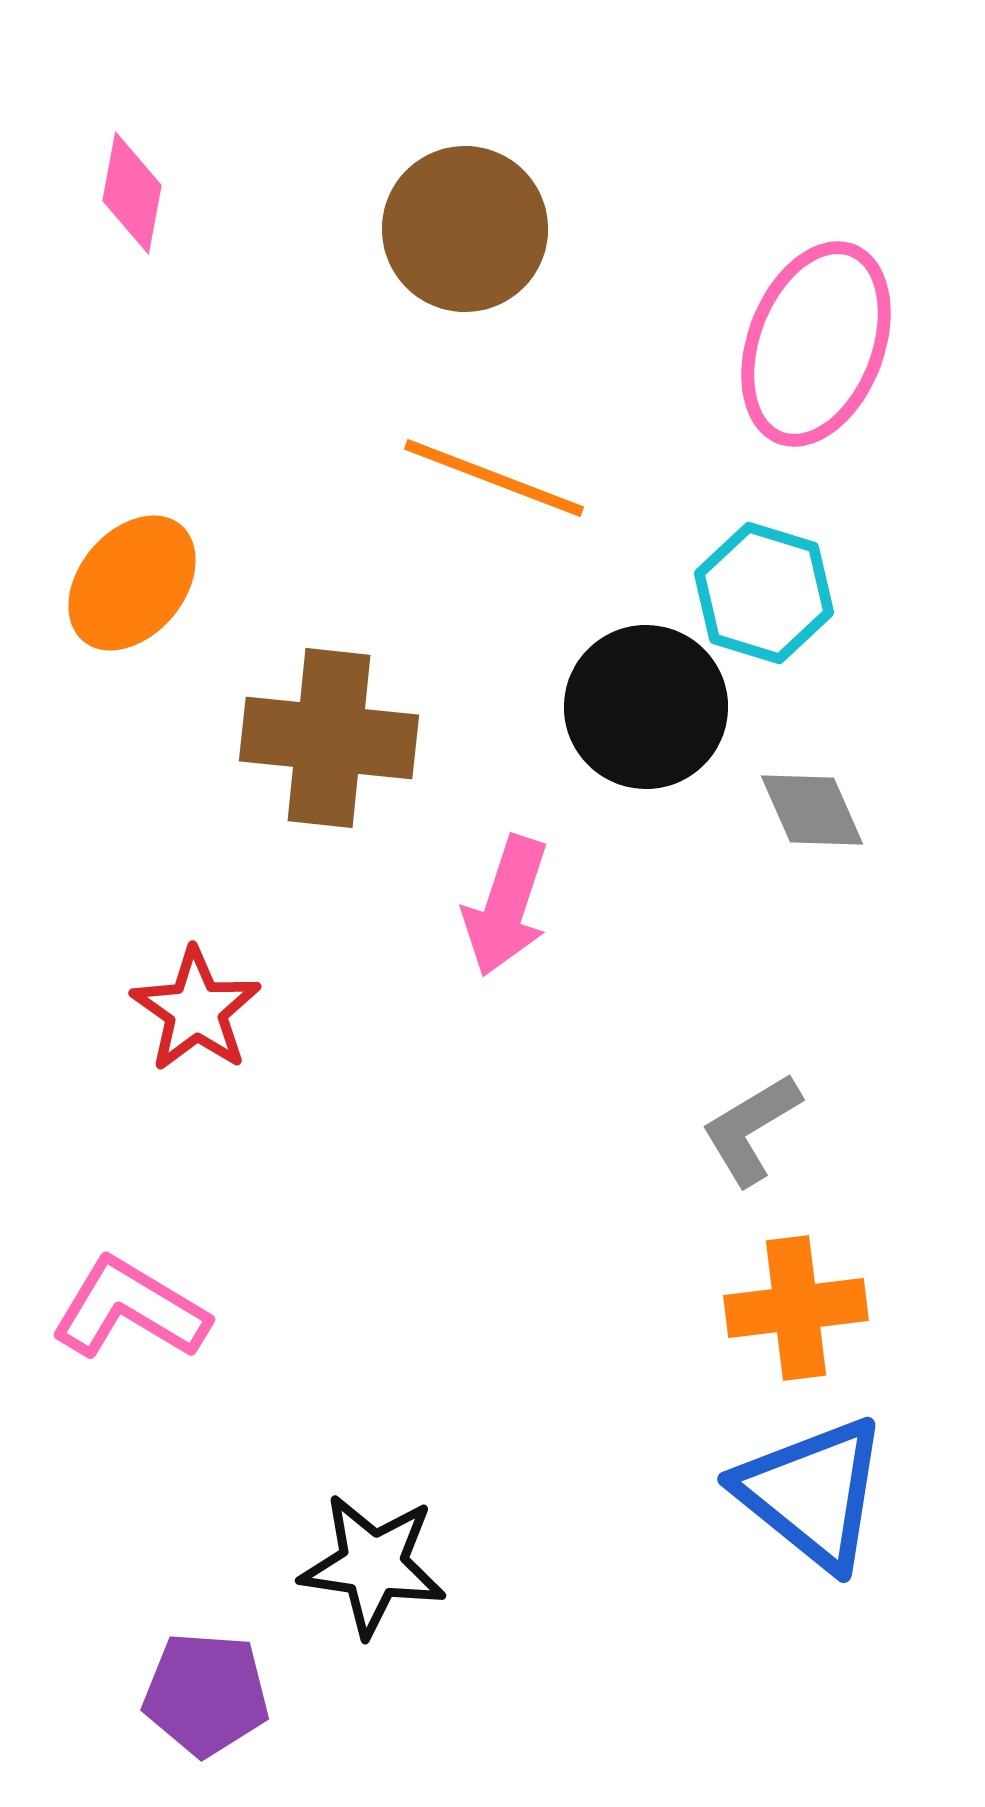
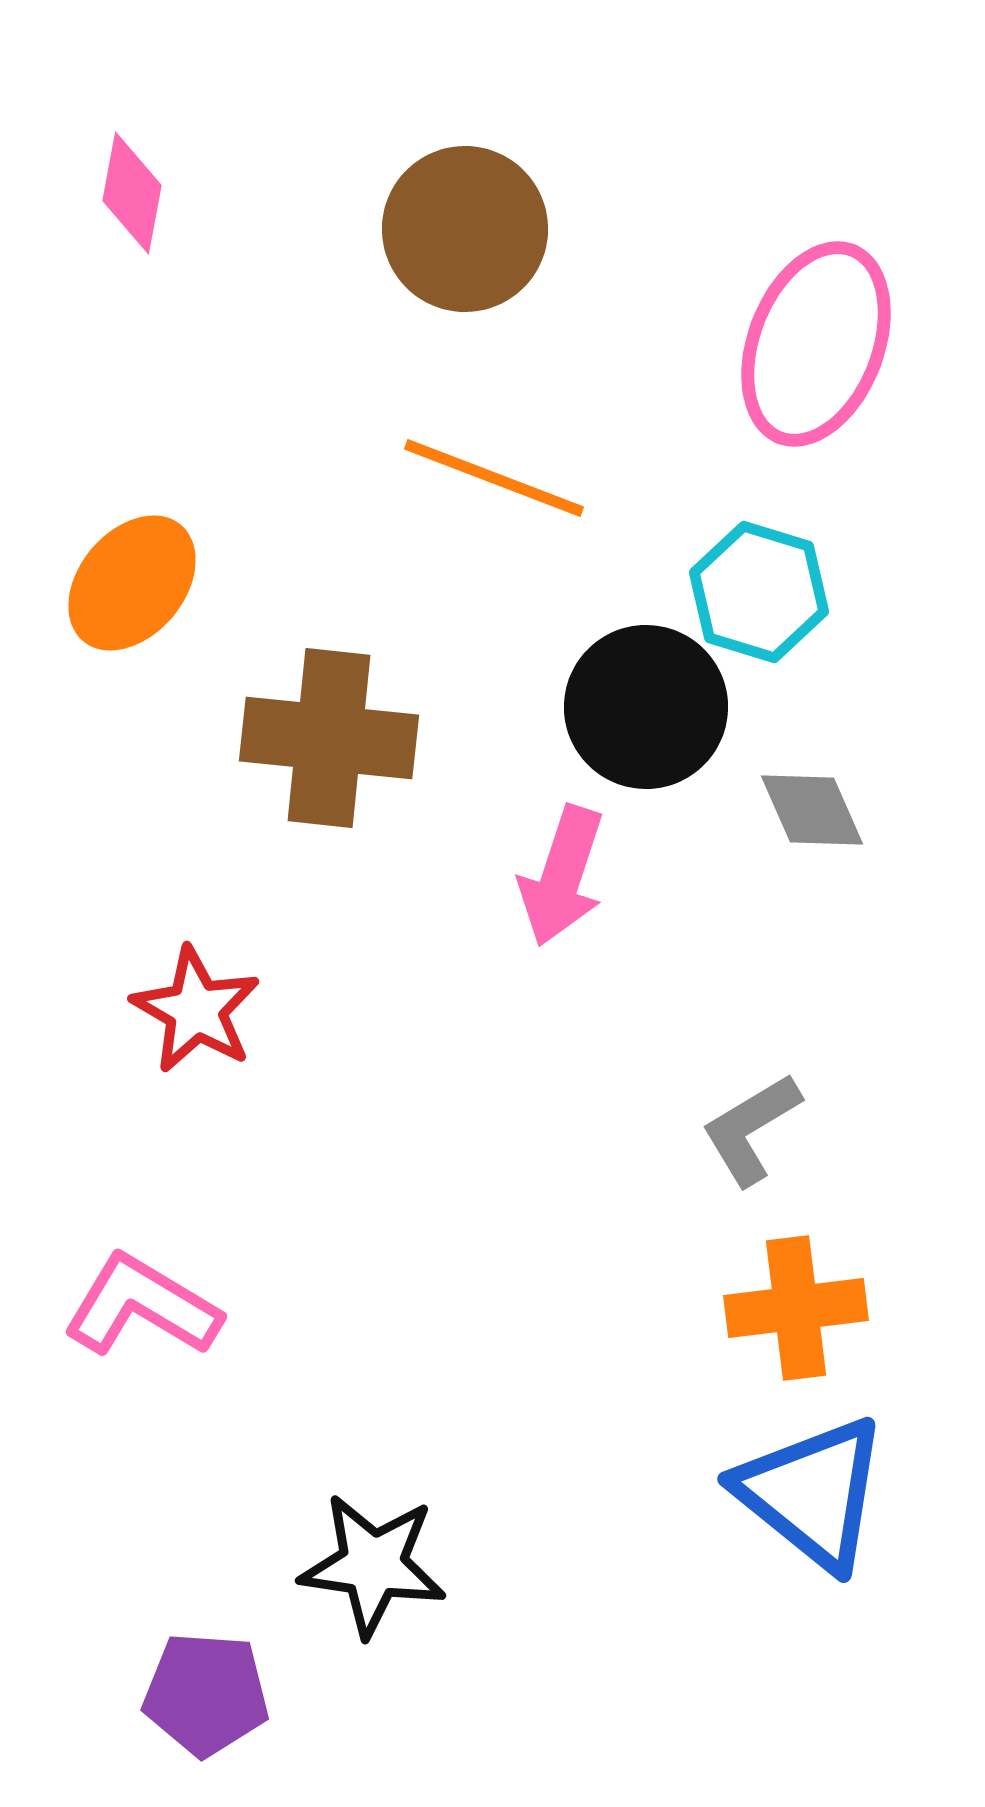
cyan hexagon: moved 5 px left, 1 px up
pink arrow: moved 56 px right, 30 px up
red star: rotated 5 degrees counterclockwise
pink L-shape: moved 12 px right, 3 px up
